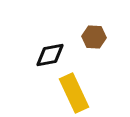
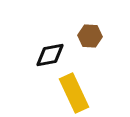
brown hexagon: moved 4 px left, 1 px up
